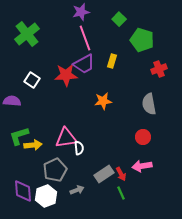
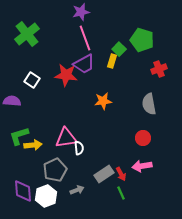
green square: moved 30 px down
red star: rotated 10 degrees clockwise
red circle: moved 1 px down
